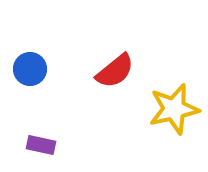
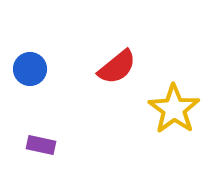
red semicircle: moved 2 px right, 4 px up
yellow star: rotated 24 degrees counterclockwise
